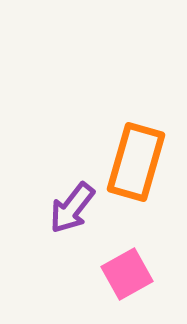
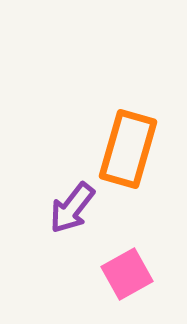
orange rectangle: moved 8 px left, 13 px up
